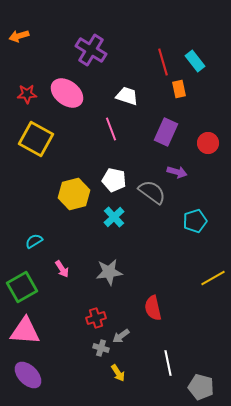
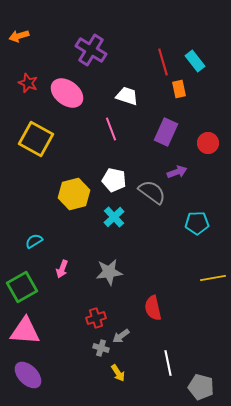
red star: moved 1 px right, 11 px up; rotated 24 degrees clockwise
purple arrow: rotated 36 degrees counterclockwise
cyan pentagon: moved 2 px right, 2 px down; rotated 15 degrees clockwise
pink arrow: rotated 54 degrees clockwise
yellow line: rotated 20 degrees clockwise
